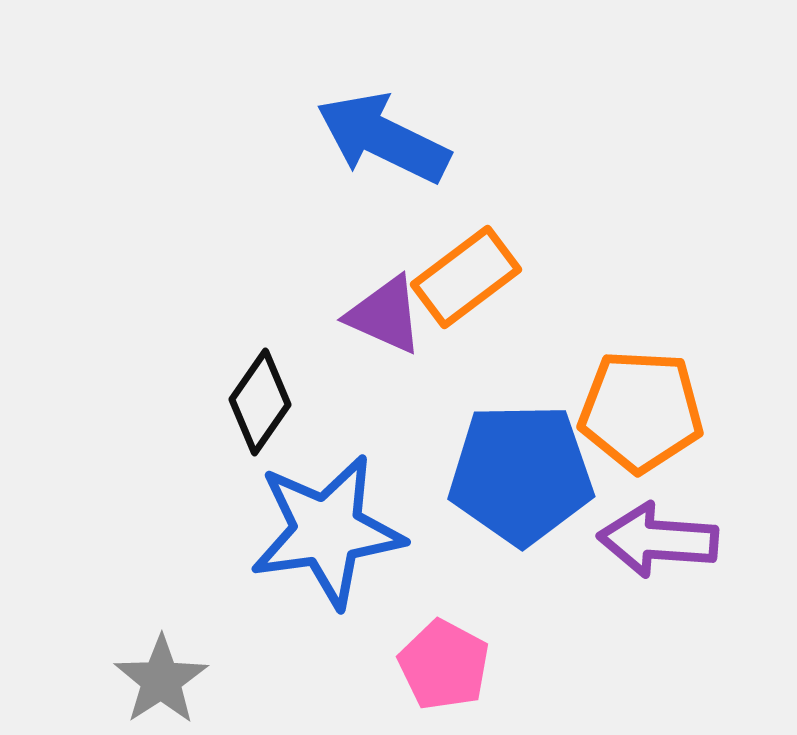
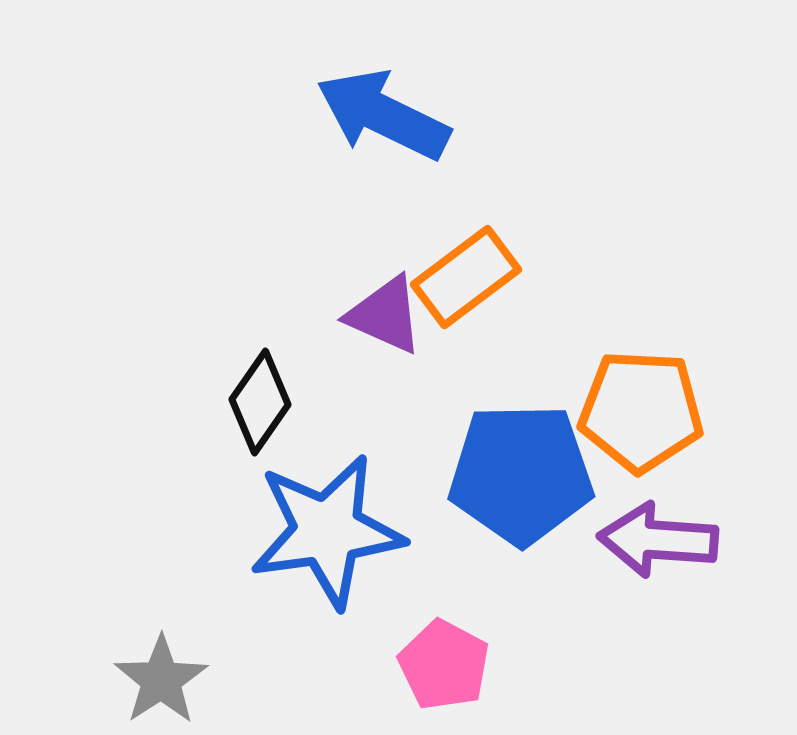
blue arrow: moved 23 px up
